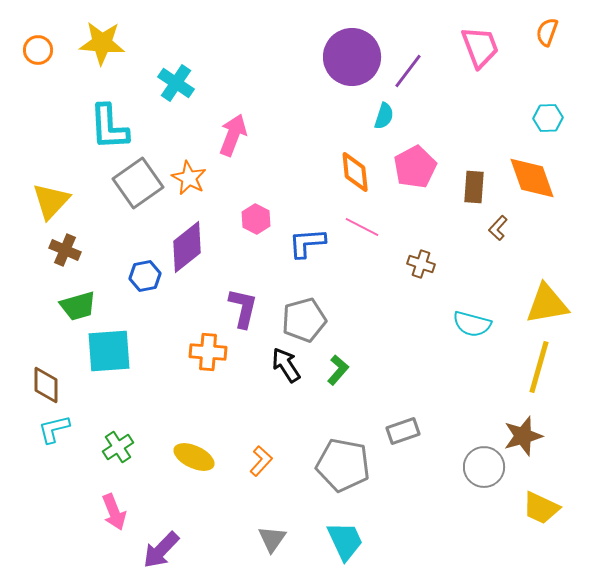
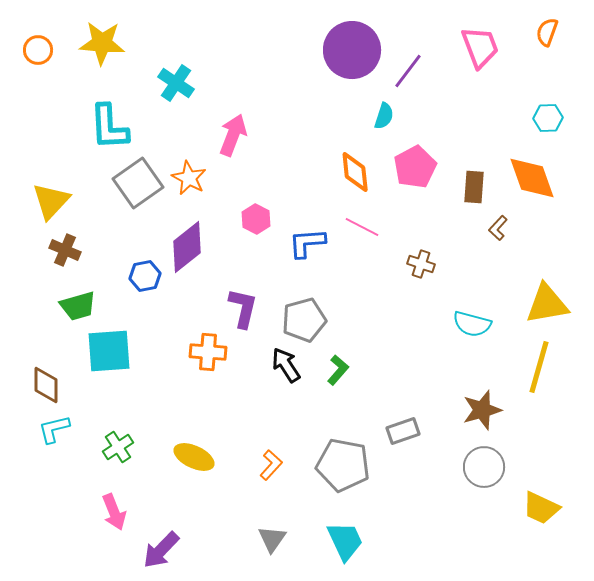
purple circle at (352, 57): moved 7 px up
brown star at (523, 436): moved 41 px left, 26 px up
orange L-shape at (261, 461): moved 10 px right, 4 px down
